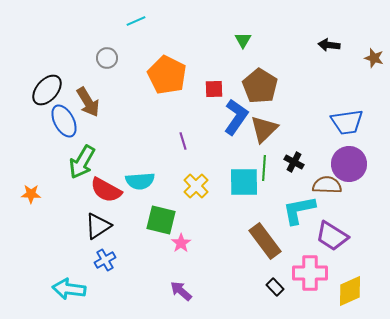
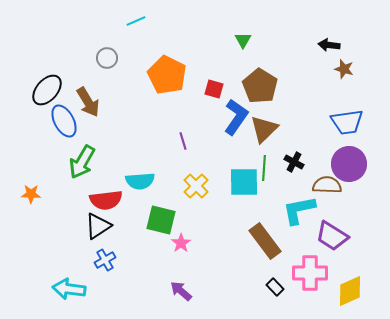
brown star: moved 30 px left, 11 px down
red square: rotated 18 degrees clockwise
red semicircle: moved 10 px down; rotated 36 degrees counterclockwise
